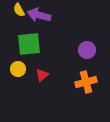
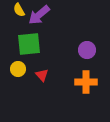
purple arrow: rotated 55 degrees counterclockwise
red triangle: rotated 32 degrees counterclockwise
orange cross: rotated 15 degrees clockwise
